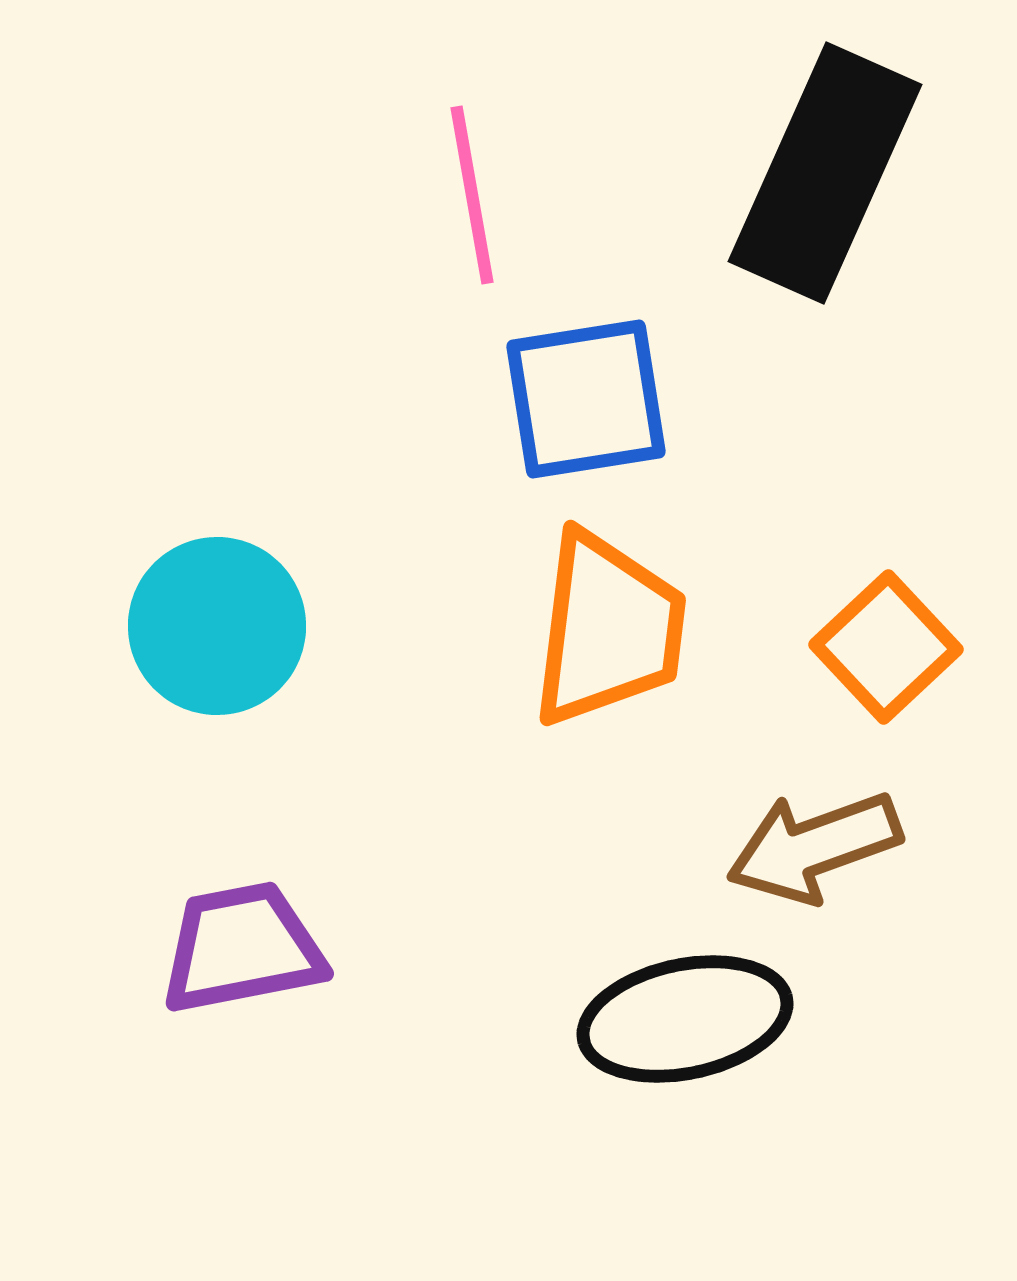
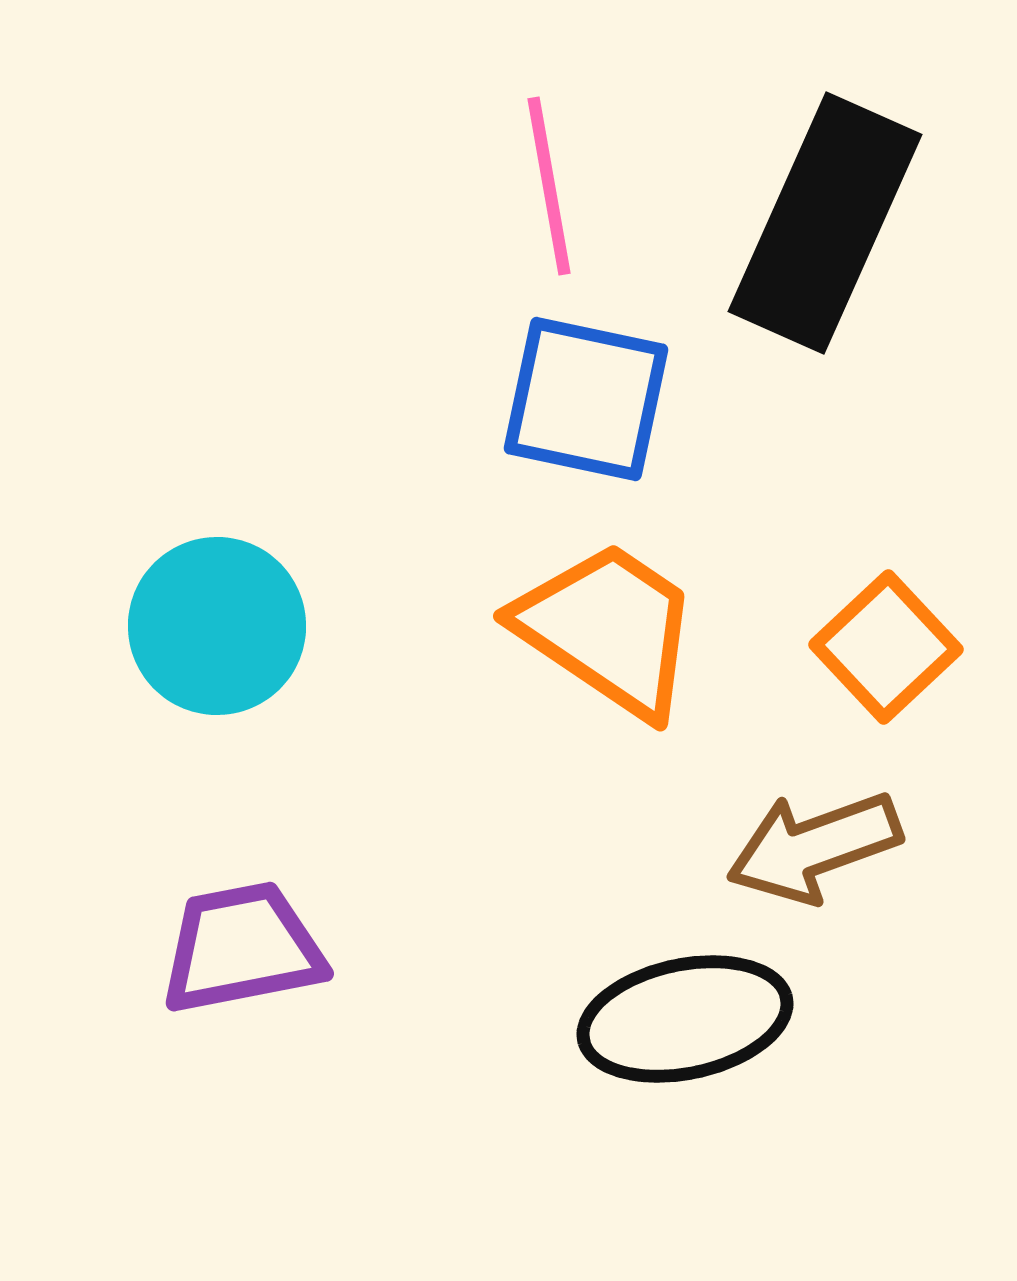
black rectangle: moved 50 px down
pink line: moved 77 px right, 9 px up
blue square: rotated 21 degrees clockwise
orange trapezoid: rotated 63 degrees counterclockwise
